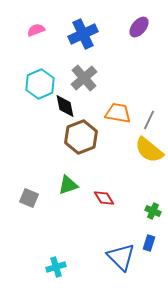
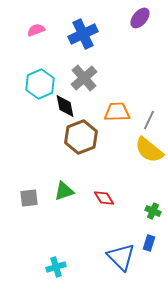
purple ellipse: moved 1 px right, 9 px up
orange trapezoid: moved 1 px left, 1 px up; rotated 12 degrees counterclockwise
green triangle: moved 4 px left, 6 px down
gray square: rotated 30 degrees counterclockwise
